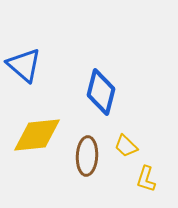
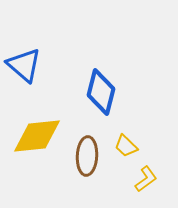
yellow diamond: moved 1 px down
yellow L-shape: rotated 144 degrees counterclockwise
